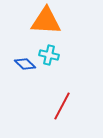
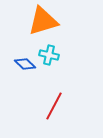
orange triangle: moved 3 px left; rotated 20 degrees counterclockwise
red line: moved 8 px left
